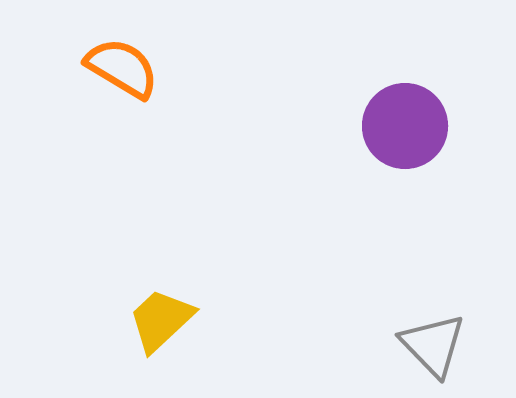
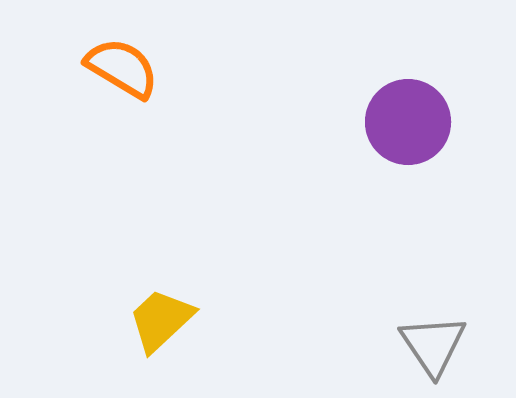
purple circle: moved 3 px right, 4 px up
gray triangle: rotated 10 degrees clockwise
